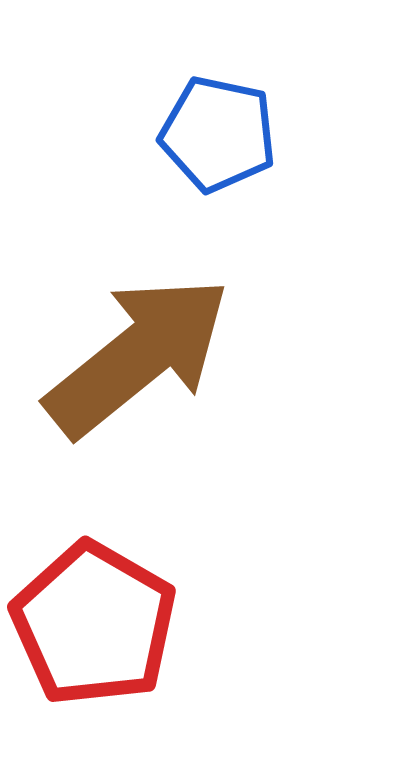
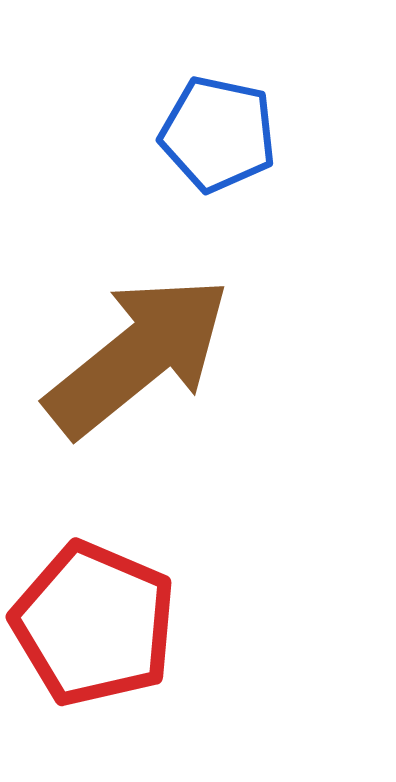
red pentagon: rotated 7 degrees counterclockwise
